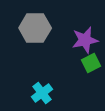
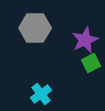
purple star: rotated 12 degrees counterclockwise
cyan cross: moved 1 px left, 1 px down
